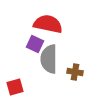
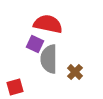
brown cross: rotated 35 degrees clockwise
